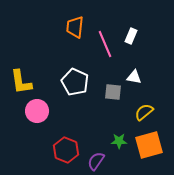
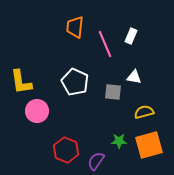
yellow semicircle: rotated 24 degrees clockwise
